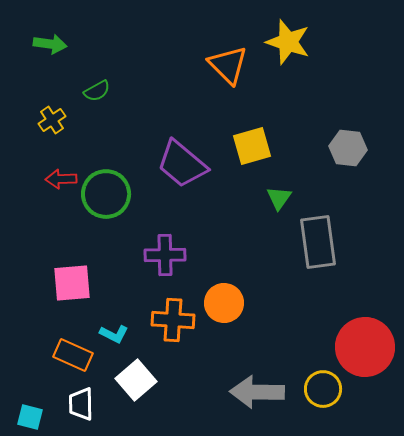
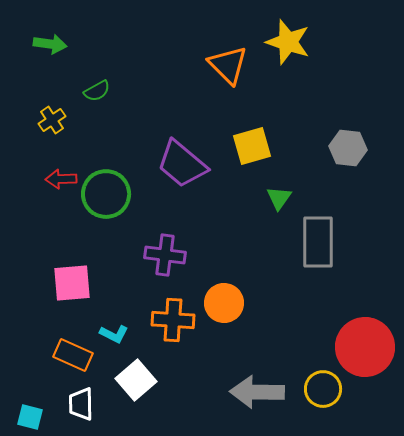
gray rectangle: rotated 8 degrees clockwise
purple cross: rotated 9 degrees clockwise
